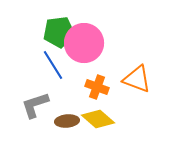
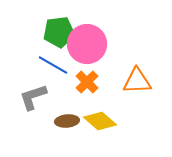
pink circle: moved 3 px right, 1 px down
blue line: rotated 28 degrees counterclockwise
orange triangle: moved 2 px down; rotated 24 degrees counterclockwise
orange cross: moved 10 px left, 5 px up; rotated 25 degrees clockwise
gray L-shape: moved 2 px left, 8 px up
yellow diamond: moved 2 px right, 2 px down
